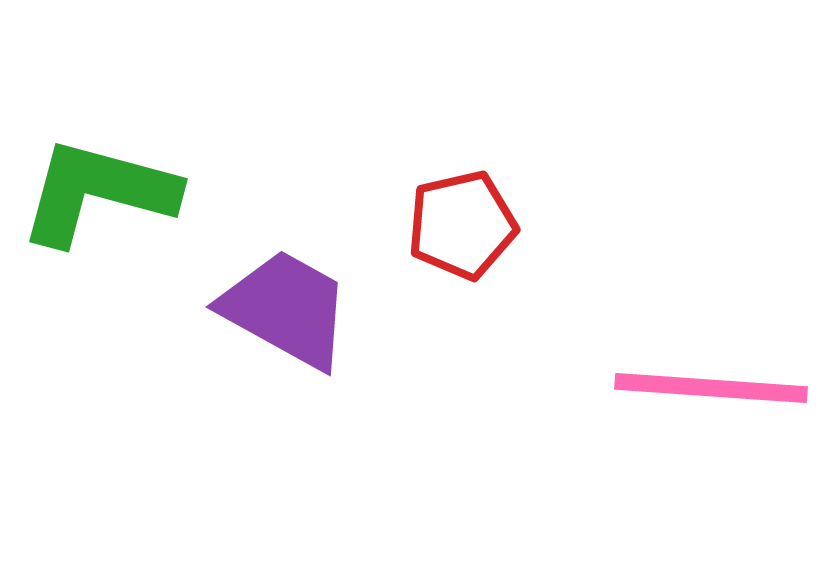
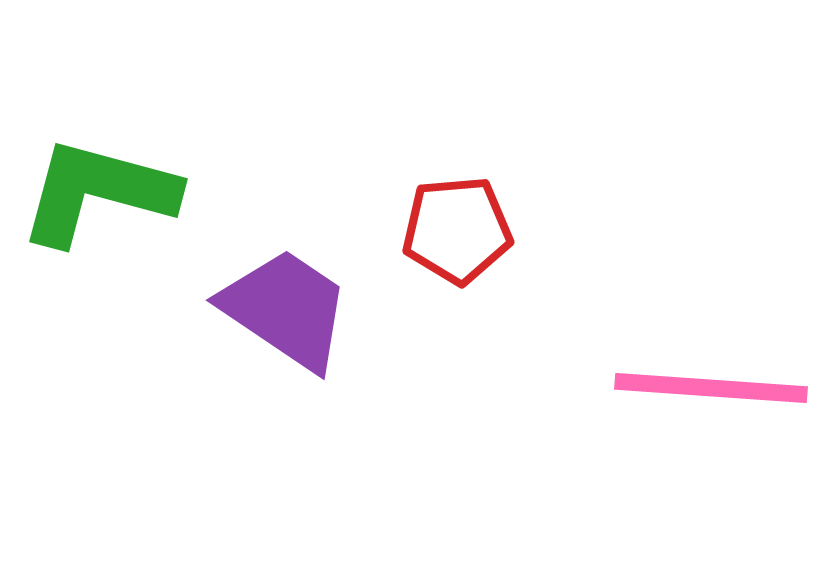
red pentagon: moved 5 px left, 5 px down; rotated 8 degrees clockwise
purple trapezoid: rotated 5 degrees clockwise
